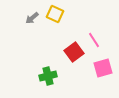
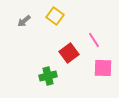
yellow square: moved 2 px down; rotated 12 degrees clockwise
gray arrow: moved 8 px left, 3 px down
red square: moved 5 px left, 1 px down
pink square: rotated 18 degrees clockwise
